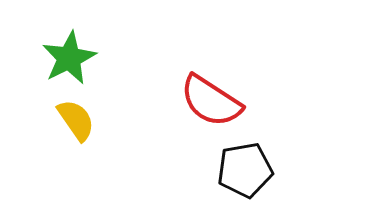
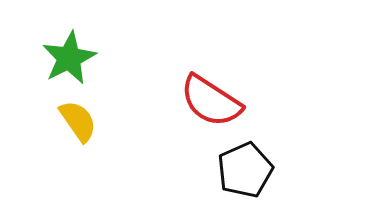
yellow semicircle: moved 2 px right, 1 px down
black pentagon: rotated 14 degrees counterclockwise
